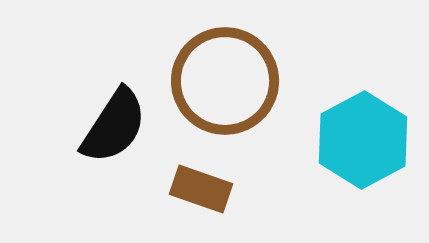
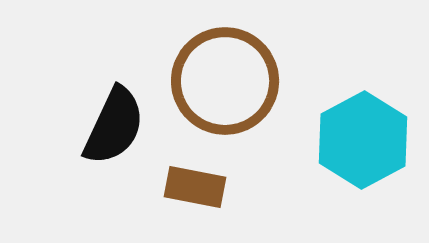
black semicircle: rotated 8 degrees counterclockwise
brown rectangle: moved 6 px left, 2 px up; rotated 8 degrees counterclockwise
